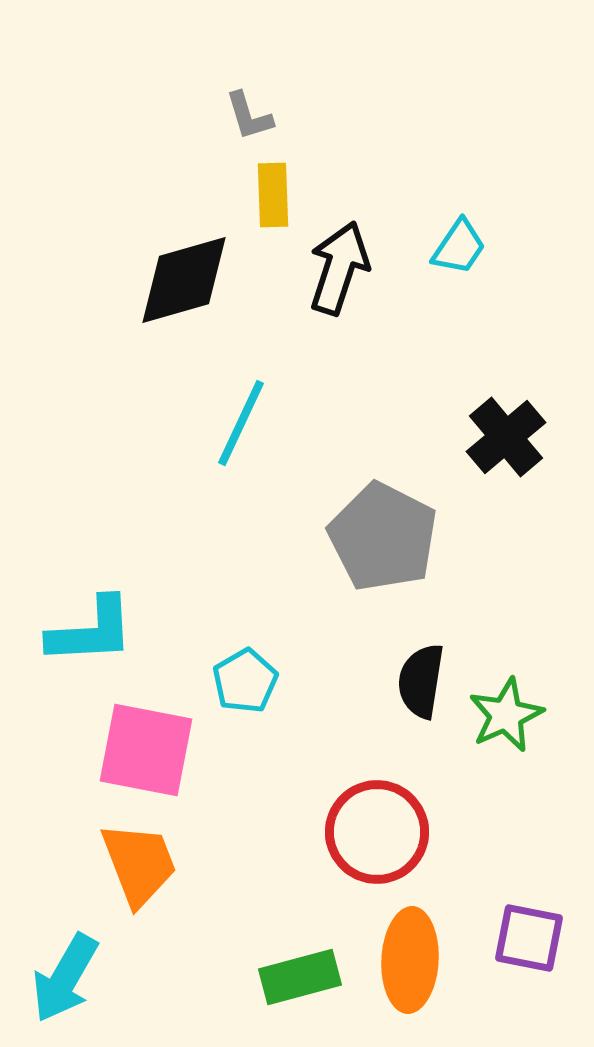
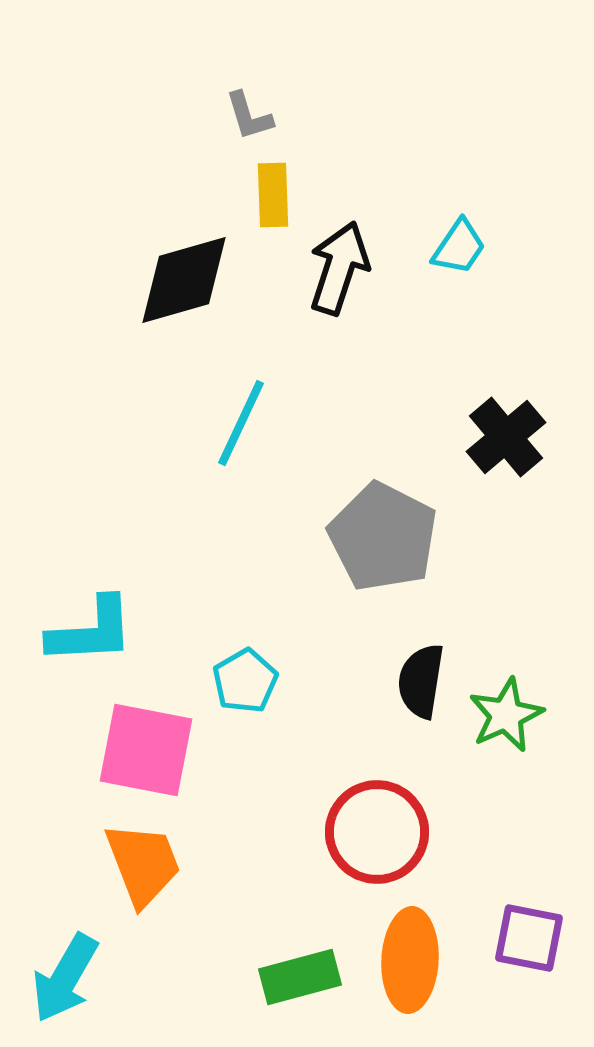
orange trapezoid: moved 4 px right
